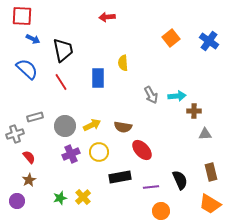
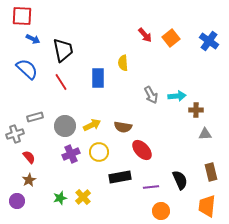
red arrow: moved 38 px right, 18 px down; rotated 126 degrees counterclockwise
brown cross: moved 2 px right, 1 px up
orange trapezoid: moved 3 px left, 2 px down; rotated 65 degrees clockwise
